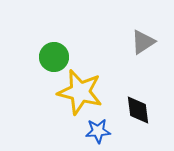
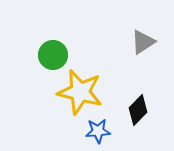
green circle: moved 1 px left, 2 px up
black diamond: rotated 52 degrees clockwise
